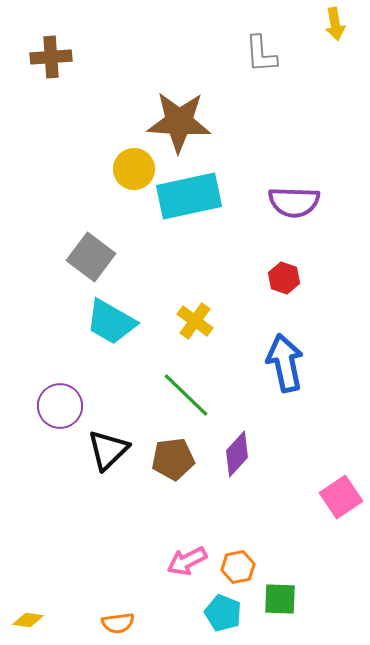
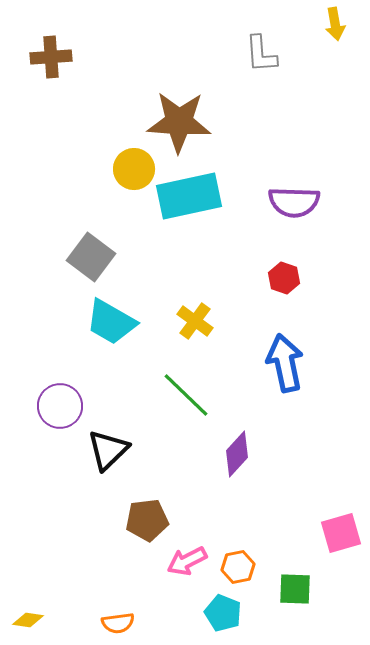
brown pentagon: moved 26 px left, 61 px down
pink square: moved 36 px down; rotated 18 degrees clockwise
green square: moved 15 px right, 10 px up
